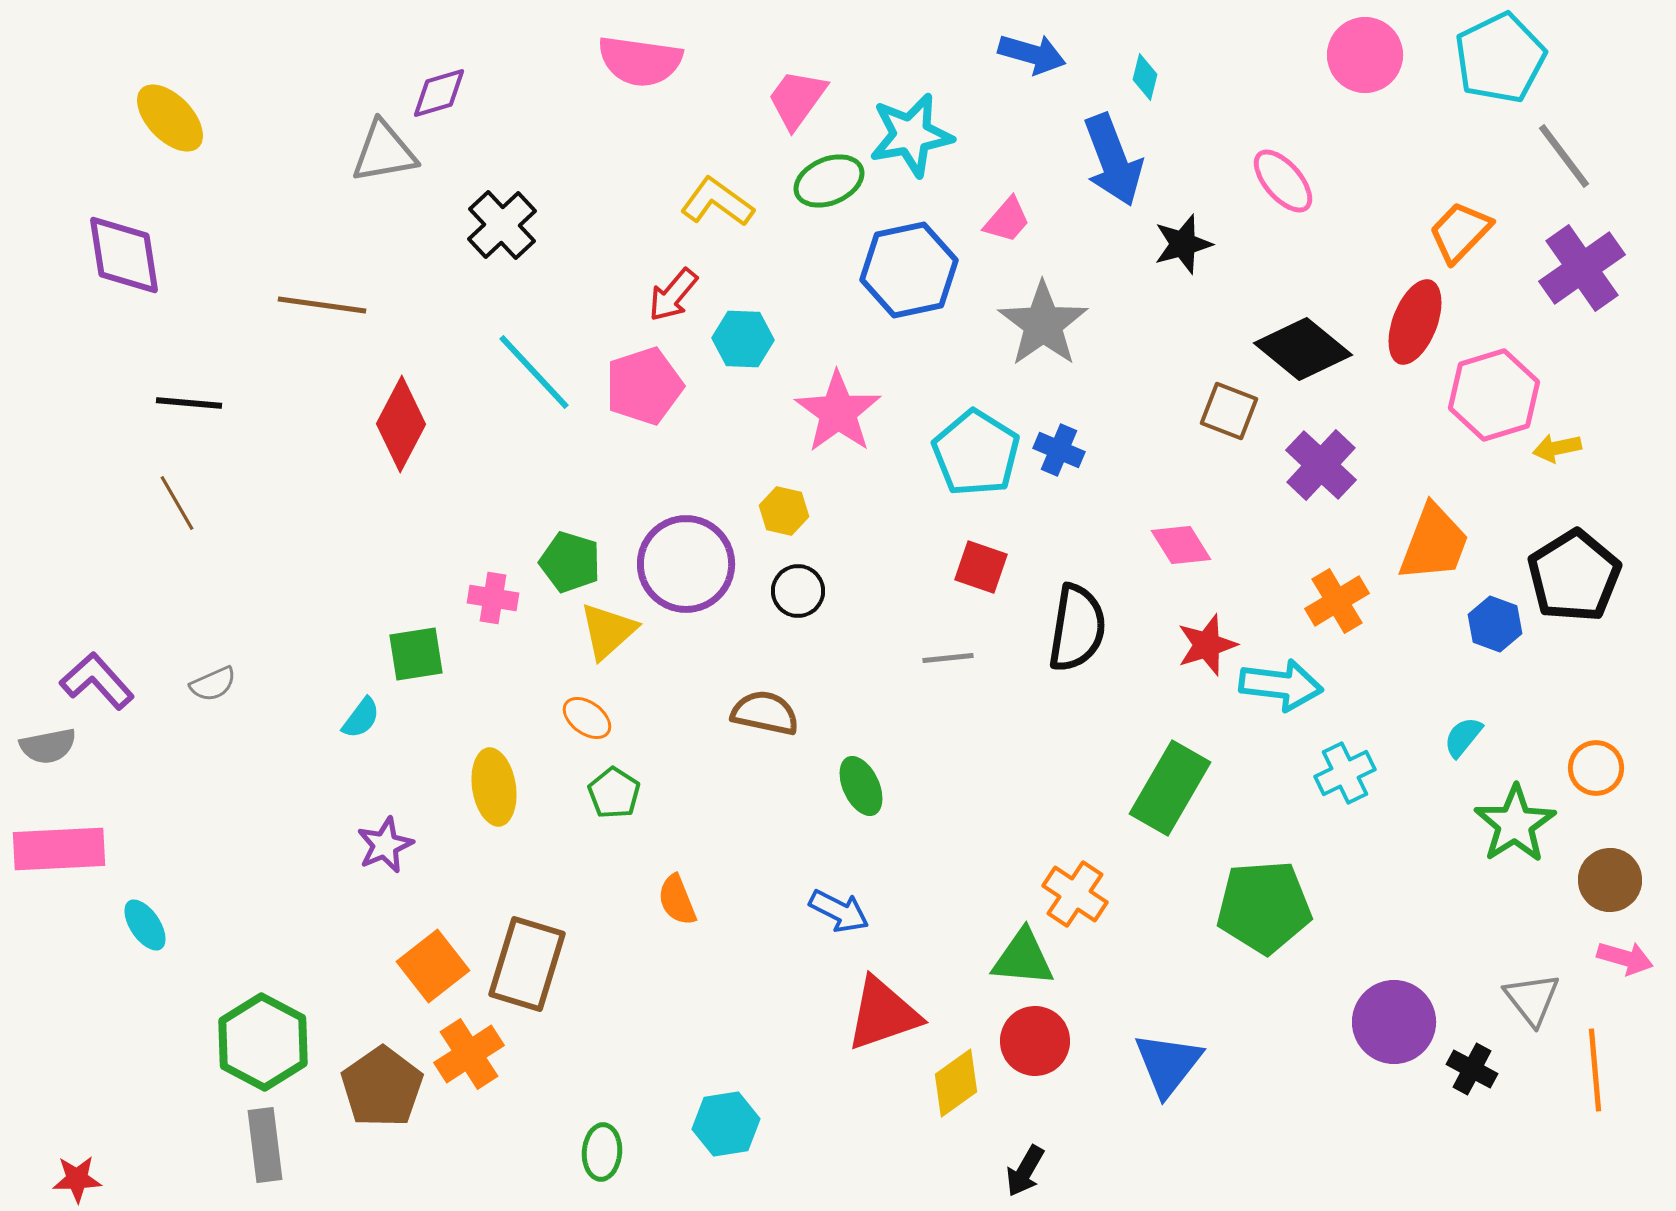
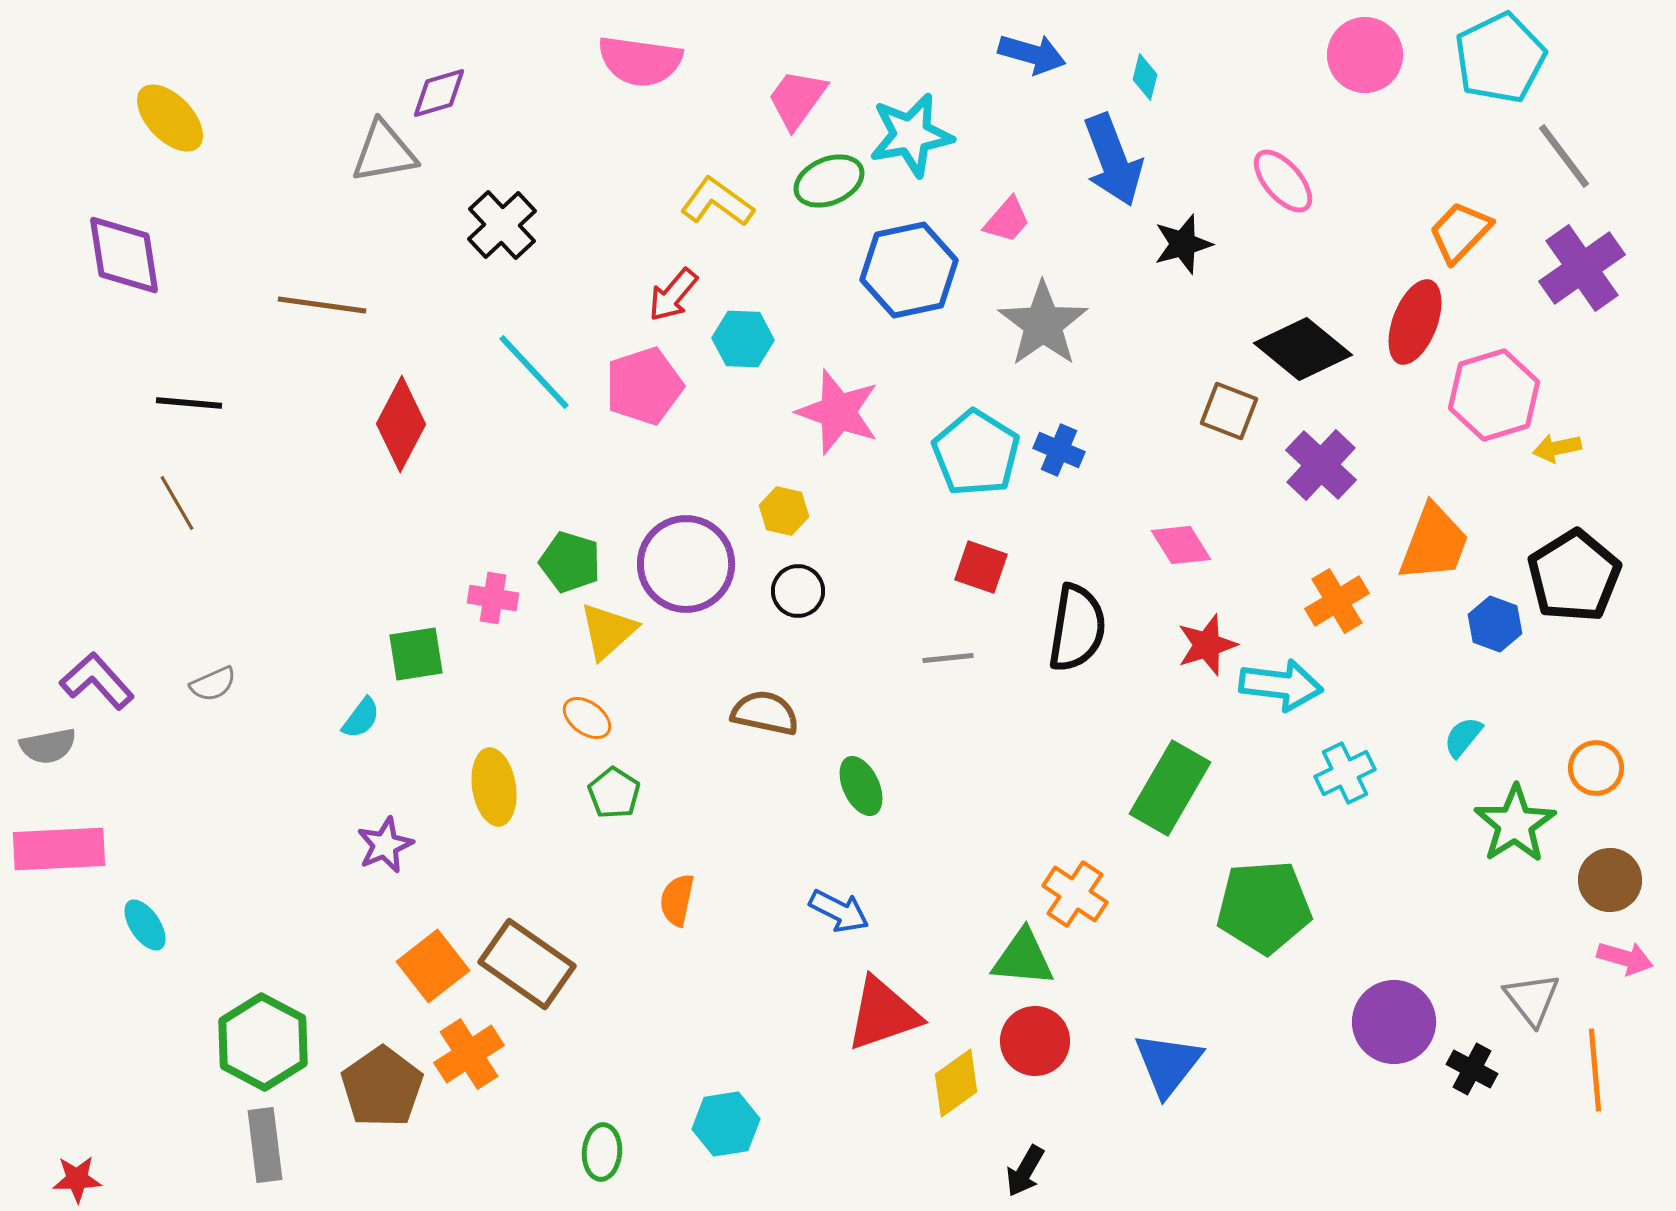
pink star at (838, 412): rotated 16 degrees counterclockwise
orange semicircle at (677, 900): rotated 34 degrees clockwise
brown rectangle at (527, 964): rotated 72 degrees counterclockwise
